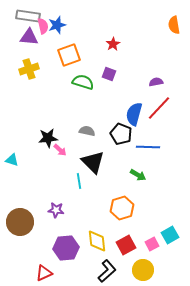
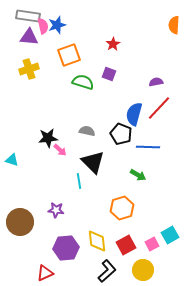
orange semicircle: rotated 12 degrees clockwise
red triangle: moved 1 px right
